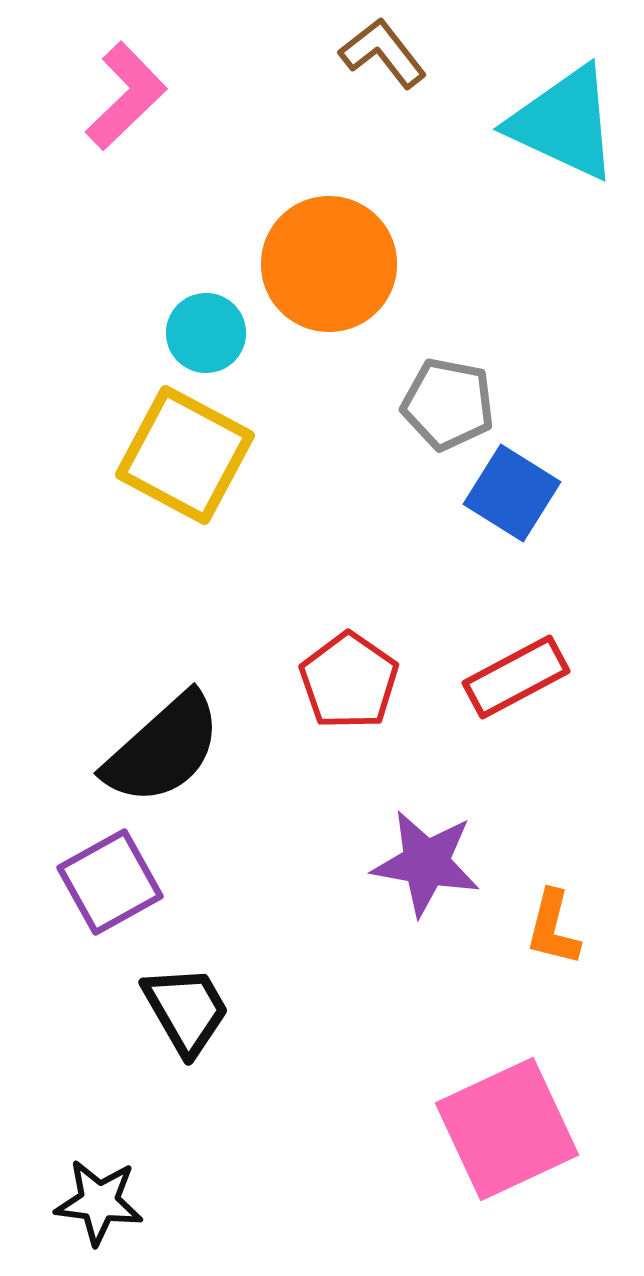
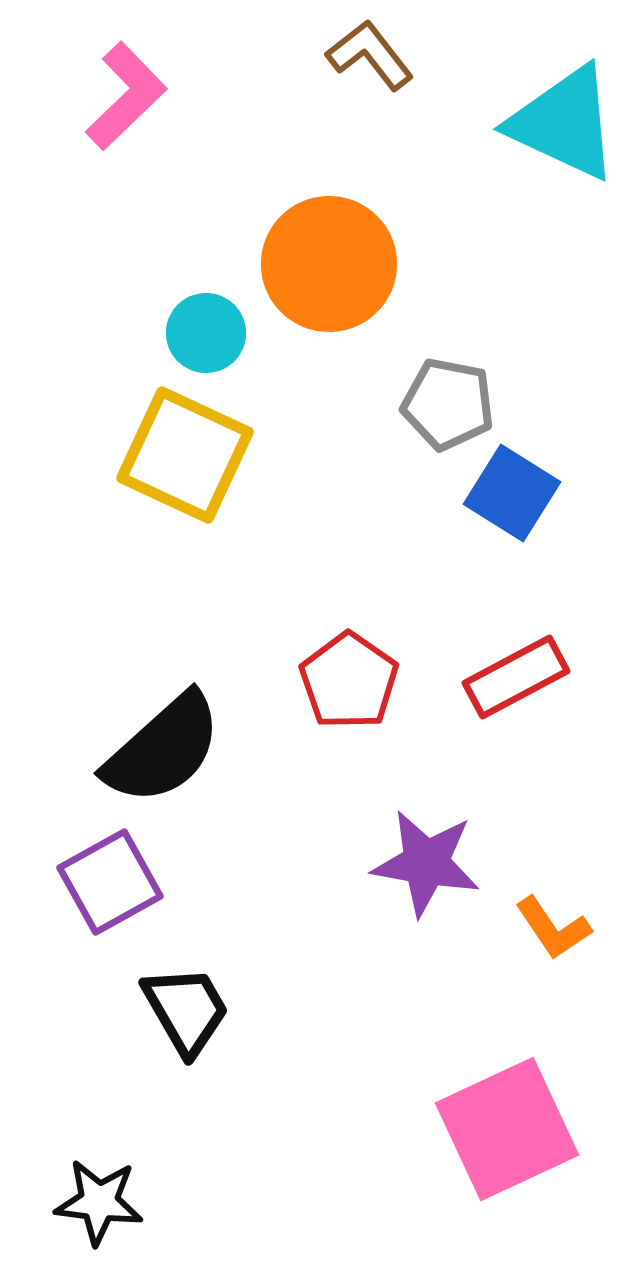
brown L-shape: moved 13 px left, 2 px down
yellow square: rotated 3 degrees counterclockwise
orange L-shape: rotated 48 degrees counterclockwise
